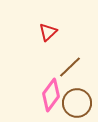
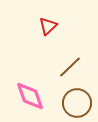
red triangle: moved 6 px up
pink diamond: moved 21 px left, 1 px down; rotated 56 degrees counterclockwise
